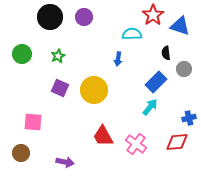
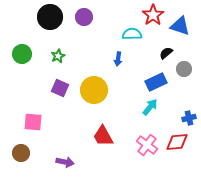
black semicircle: rotated 56 degrees clockwise
blue rectangle: rotated 20 degrees clockwise
pink cross: moved 11 px right, 1 px down
